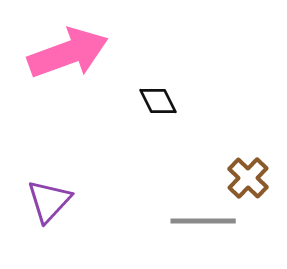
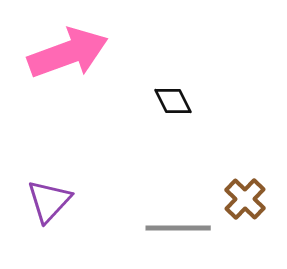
black diamond: moved 15 px right
brown cross: moved 3 px left, 21 px down
gray line: moved 25 px left, 7 px down
